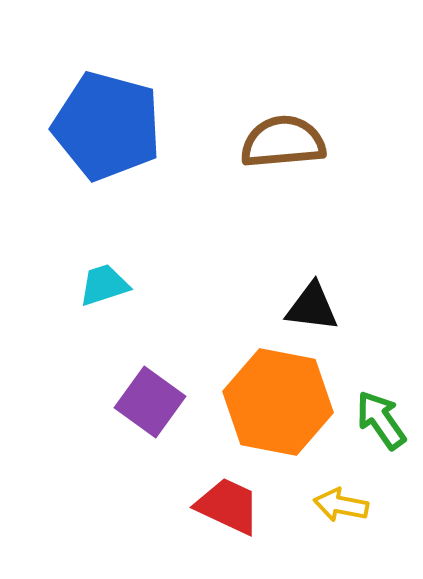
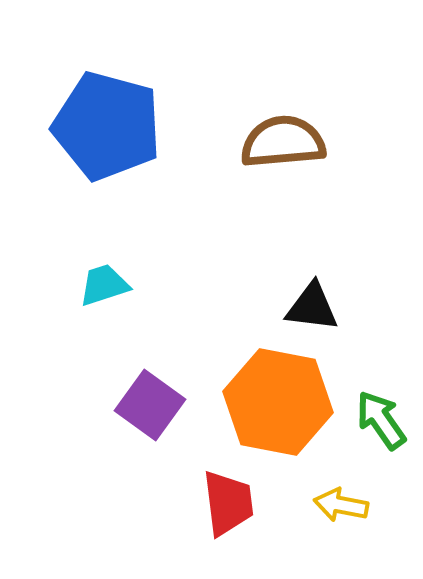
purple square: moved 3 px down
red trapezoid: moved 3 px up; rotated 58 degrees clockwise
